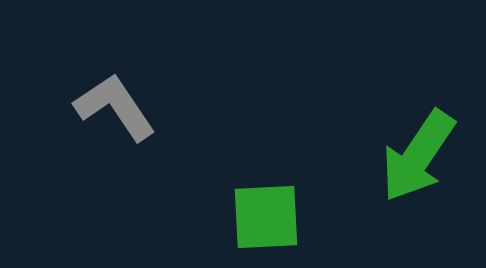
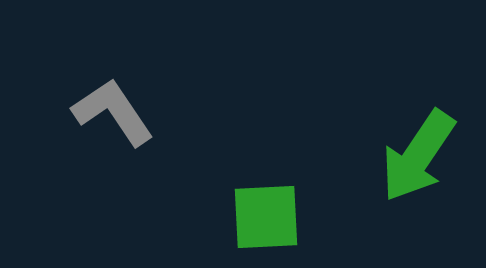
gray L-shape: moved 2 px left, 5 px down
